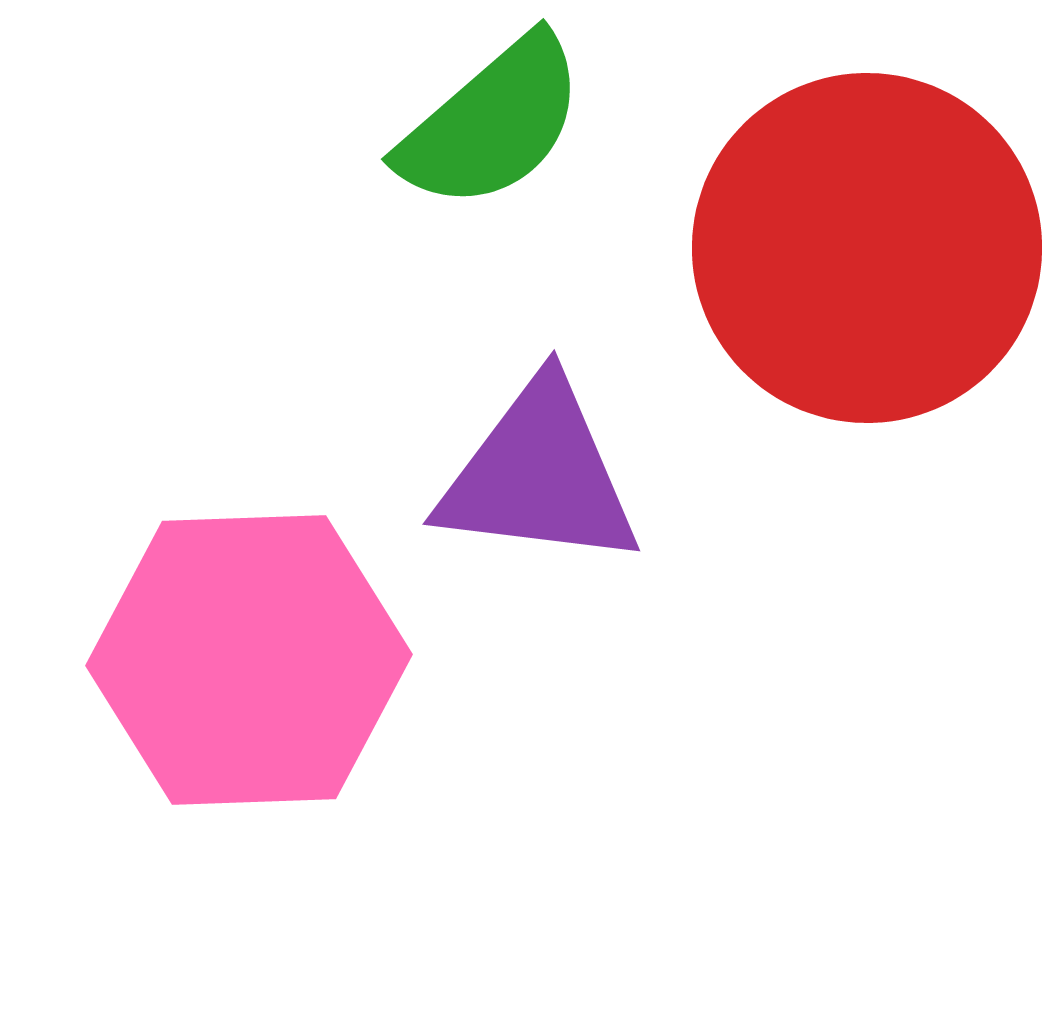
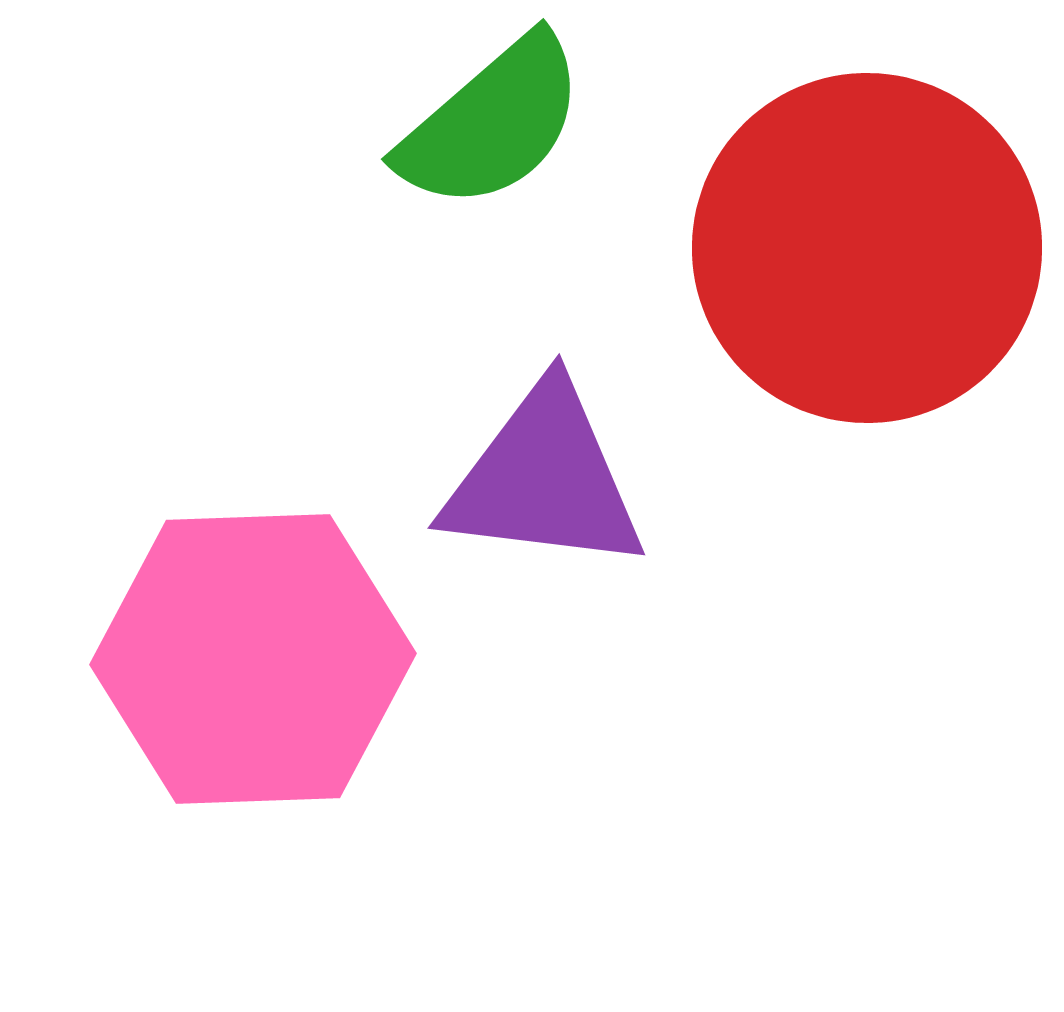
purple triangle: moved 5 px right, 4 px down
pink hexagon: moved 4 px right, 1 px up
